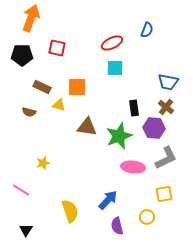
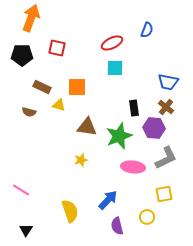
yellow star: moved 38 px right, 3 px up
